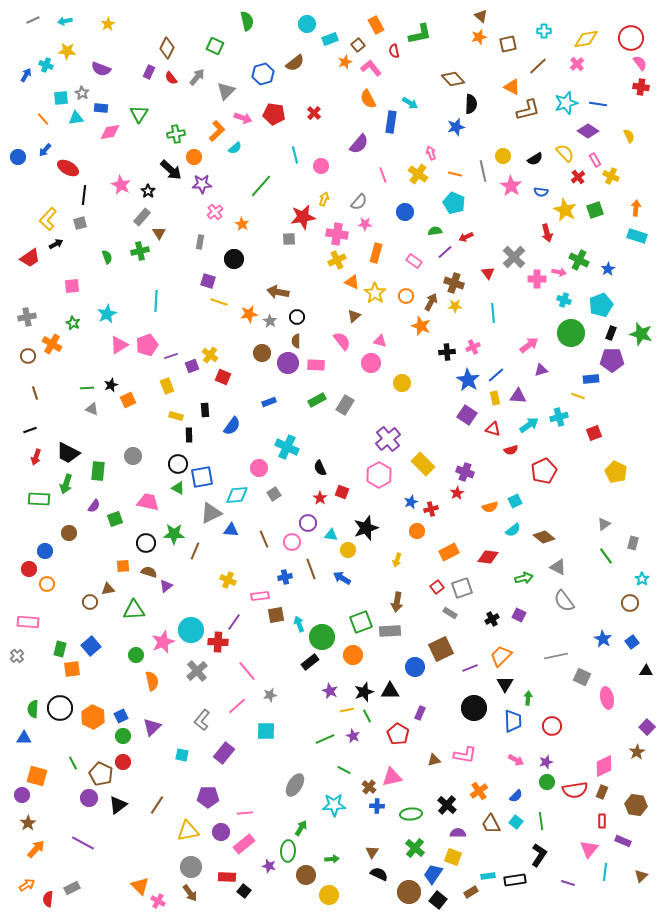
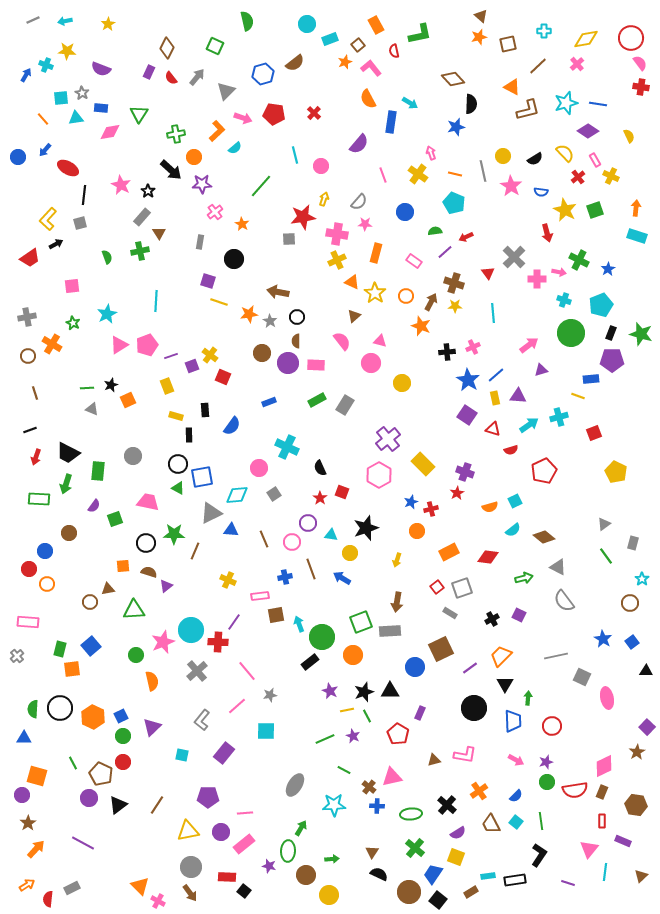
yellow circle at (348, 550): moved 2 px right, 3 px down
purple line at (470, 668): rotated 14 degrees counterclockwise
purple semicircle at (458, 833): rotated 147 degrees clockwise
yellow square at (453, 857): moved 3 px right
